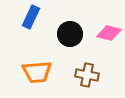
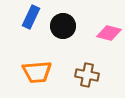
black circle: moved 7 px left, 8 px up
